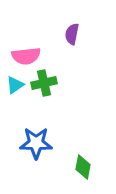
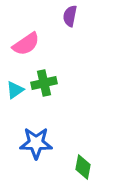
purple semicircle: moved 2 px left, 18 px up
pink semicircle: moved 12 px up; rotated 28 degrees counterclockwise
cyan triangle: moved 5 px down
